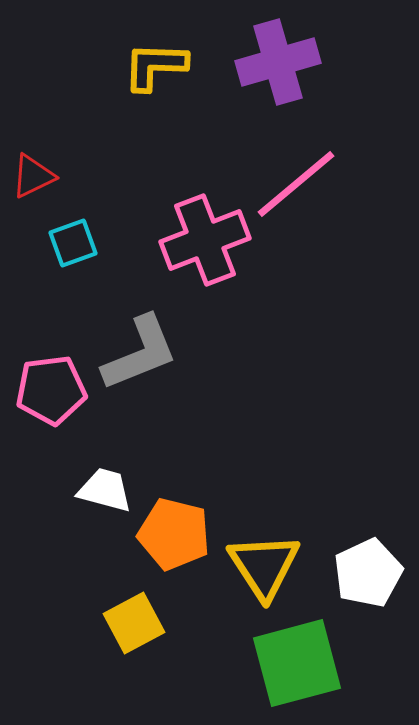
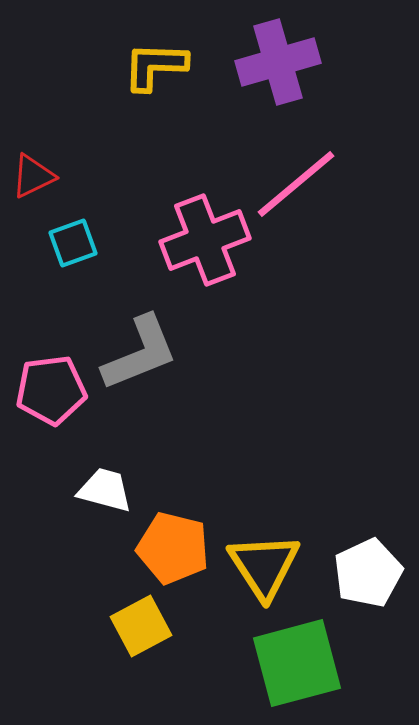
orange pentagon: moved 1 px left, 14 px down
yellow square: moved 7 px right, 3 px down
